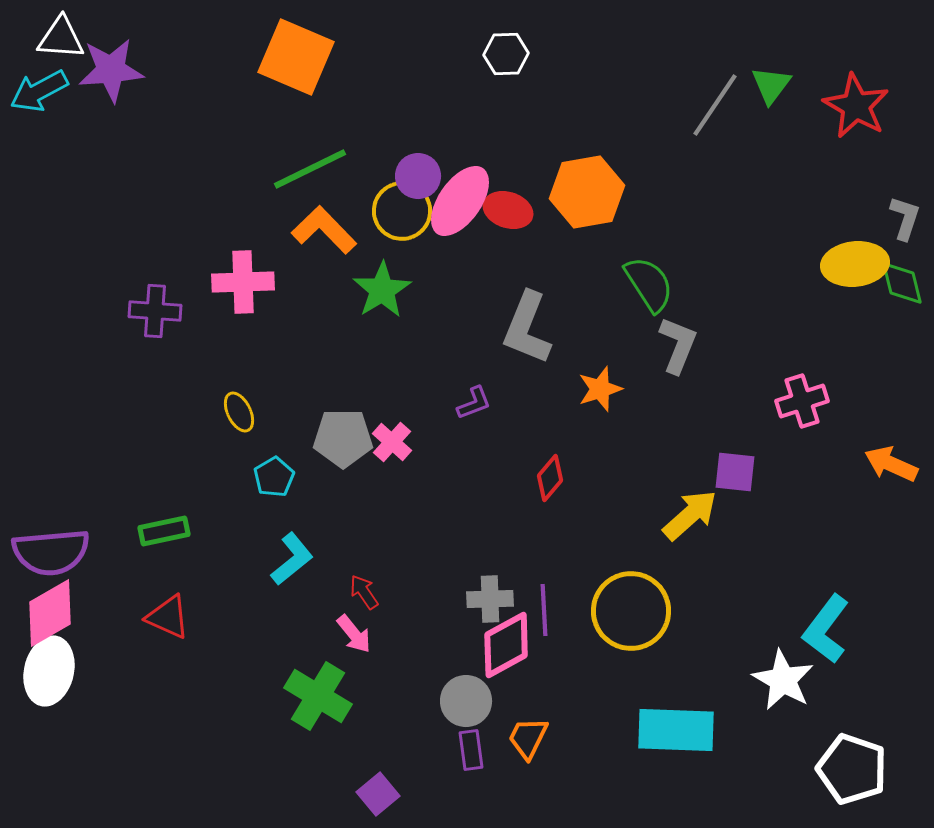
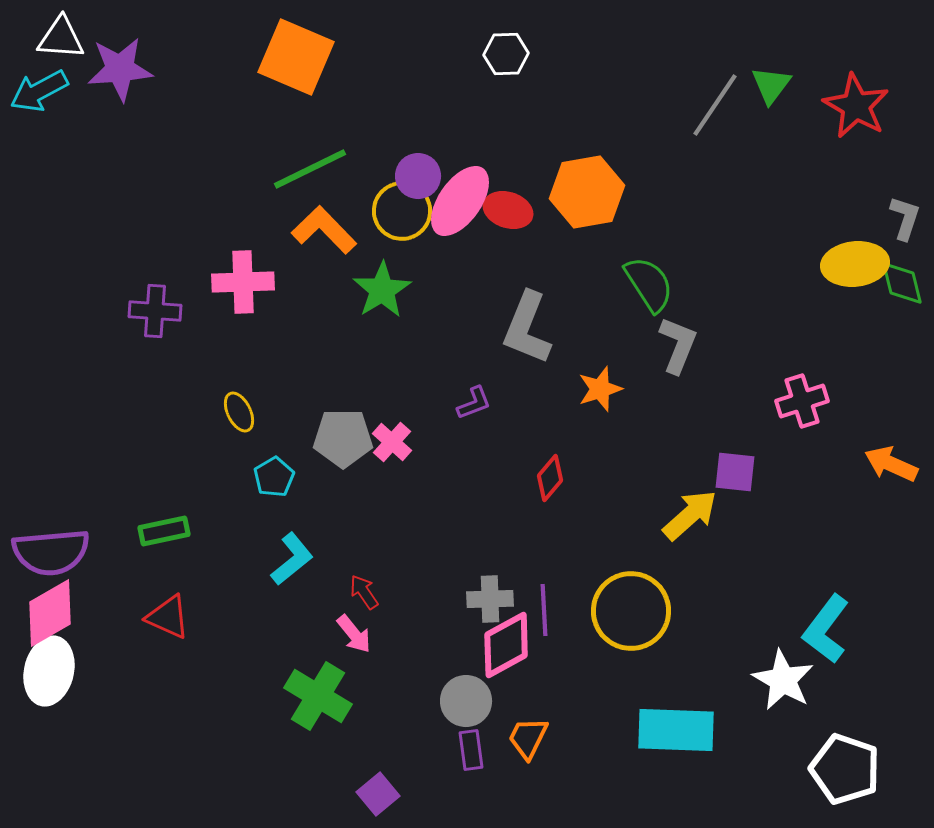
purple star at (111, 70): moved 9 px right, 1 px up
white pentagon at (852, 769): moved 7 px left
